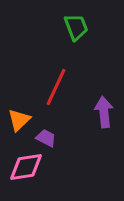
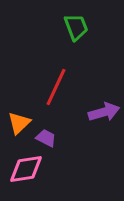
purple arrow: rotated 80 degrees clockwise
orange triangle: moved 3 px down
pink diamond: moved 2 px down
